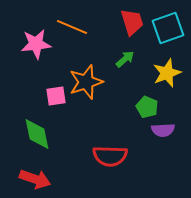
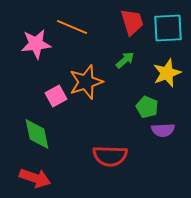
cyan square: rotated 16 degrees clockwise
green arrow: moved 1 px down
pink square: rotated 20 degrees counterclockwise
red arrow: moved 1 px up
